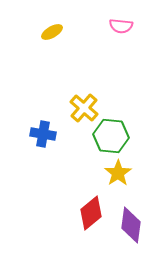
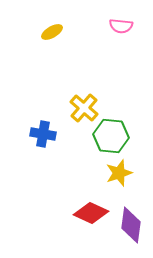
yellow star: moved 1 px right; rotated 16 degrees clockwise
red diamond: rotated 64 degrees clockwise
